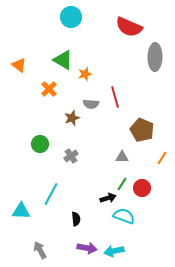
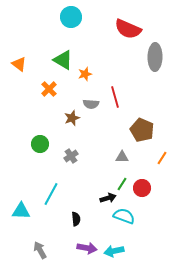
red semicircle: moved 1 px left, 2 px down
orange triangle: moved 1 px up
